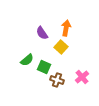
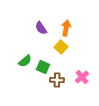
purple semicircle: moved 1 px left, 5 px up
green semicircle: moved 2 px left, 1 px down
green square: moved 1 px left
brown cross: rotated 16 degrees counterclockwise
